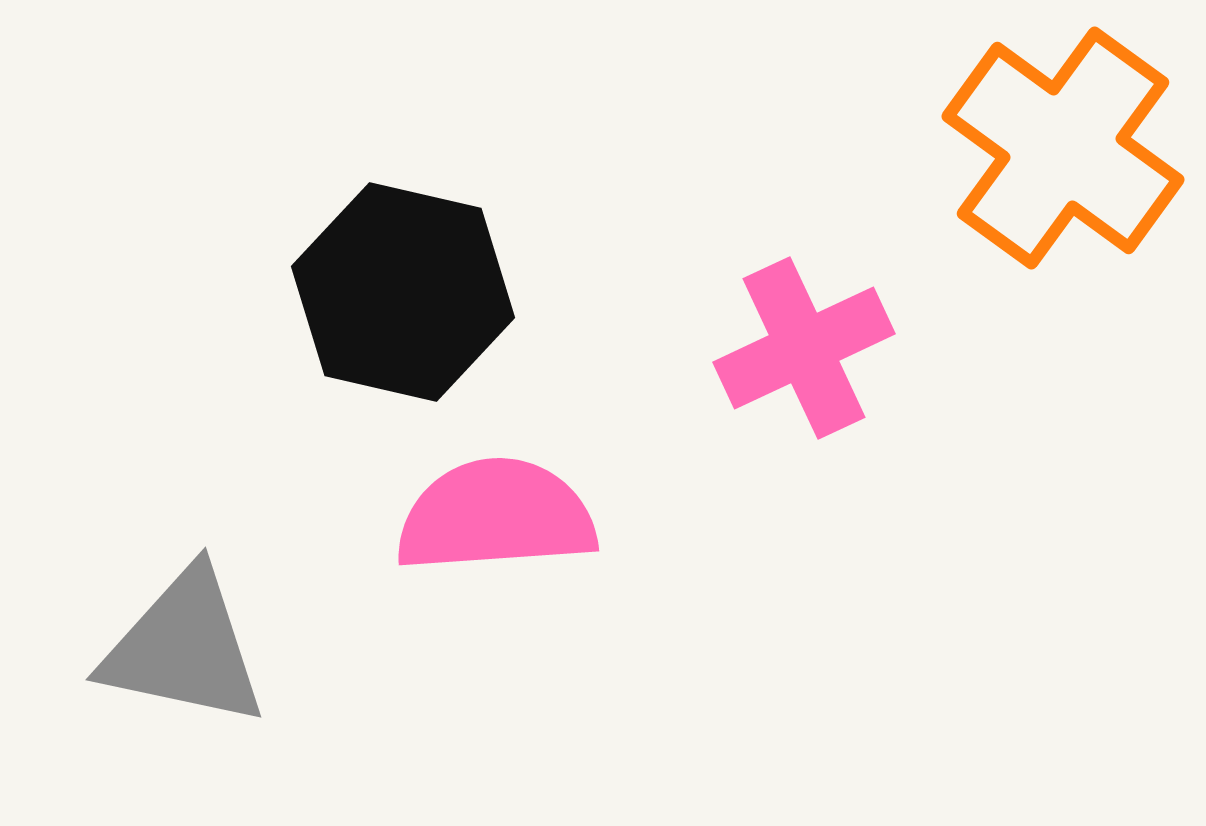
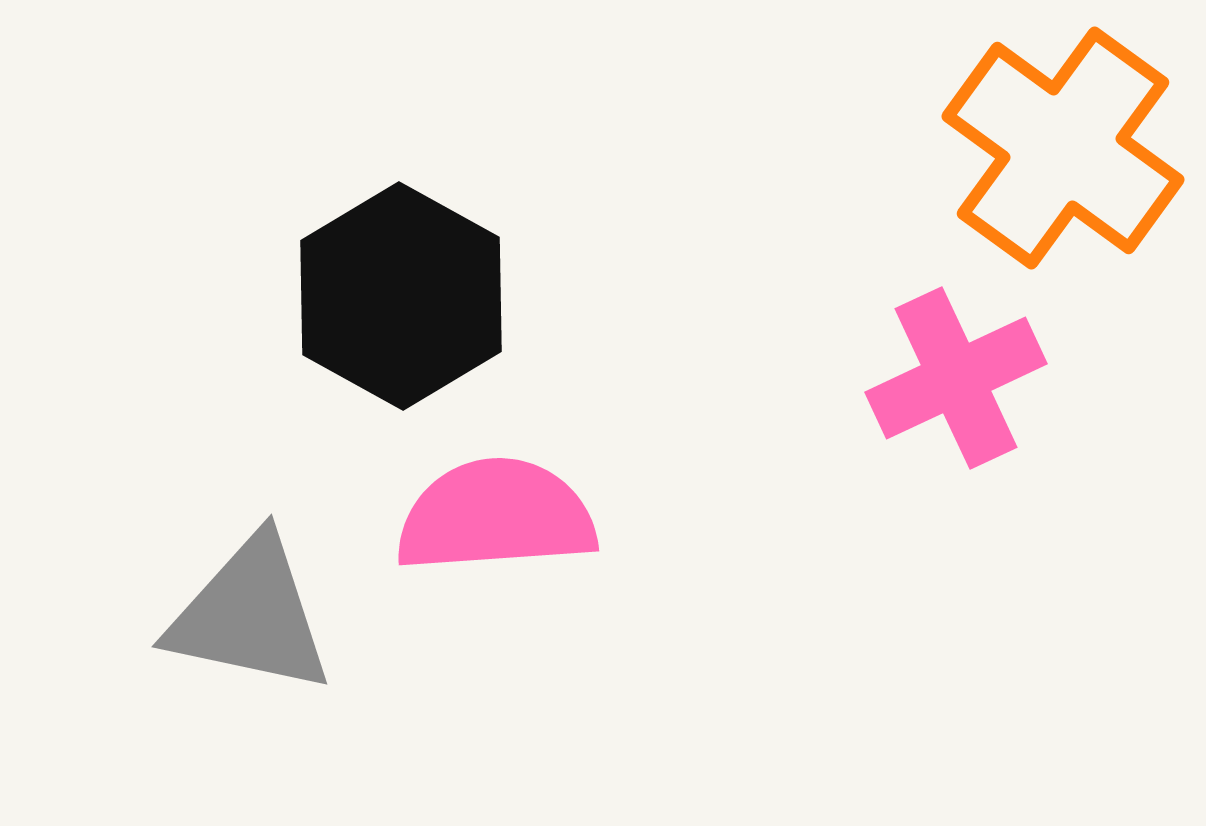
black hexagon: moved 2 px left, 4 px down; rotated 16 degrees clockwise
pink cross: moved 152 px right, 30 px down
gray triangle: moved 66 px right, 33 px up
